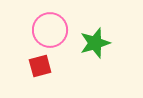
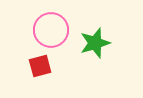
pink circle: moved 1 px right
